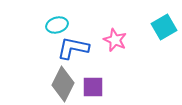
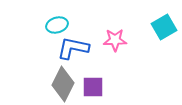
pink star: rotated 25 degrees counterclockwise
